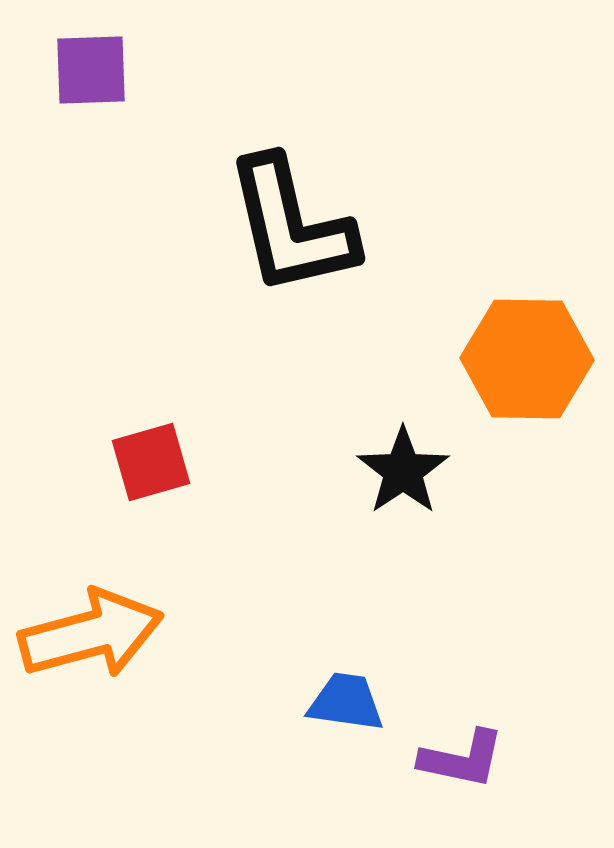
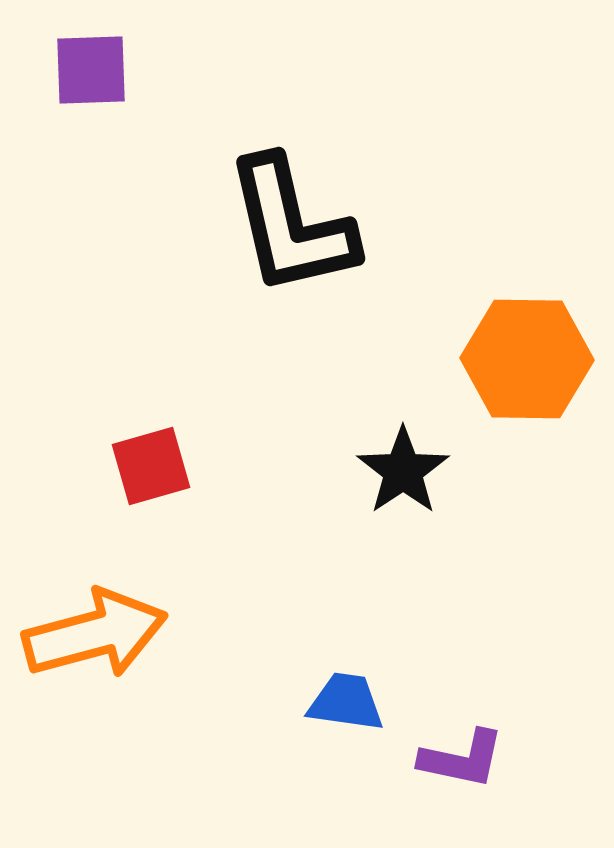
red square: moved 4 px down
orange arrow: moved 4 px right
